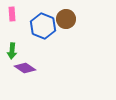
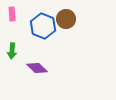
purple diamond: moved 12 px right; rotated 10 degrees clockwise
